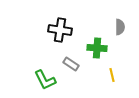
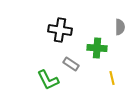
yellow line: moved 3 px down
green L-shape: moved 3 px right
